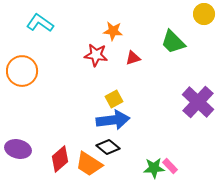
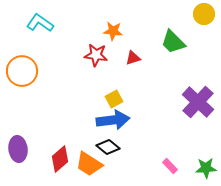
purple ellipse: rotated 70 degrees clockwise
green star: moved 52 px right
